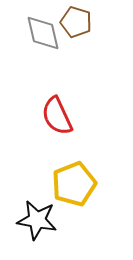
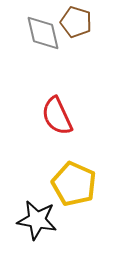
yellow pentagon: rotated 27 degrees counterclockwise
